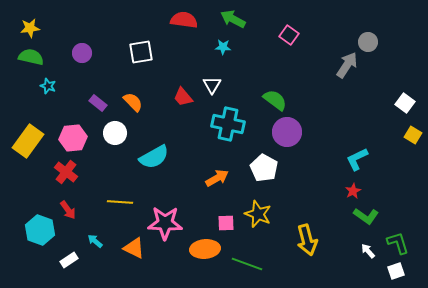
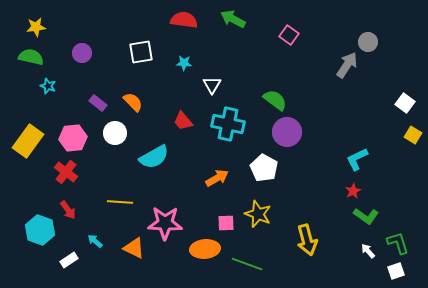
yellow star at (30, 28): moved 6 px right, 1 px up
cyan star at (223, 47): moved 39 px left, 16 px down
red trapezoid at (183, 97): moved 24 px down
